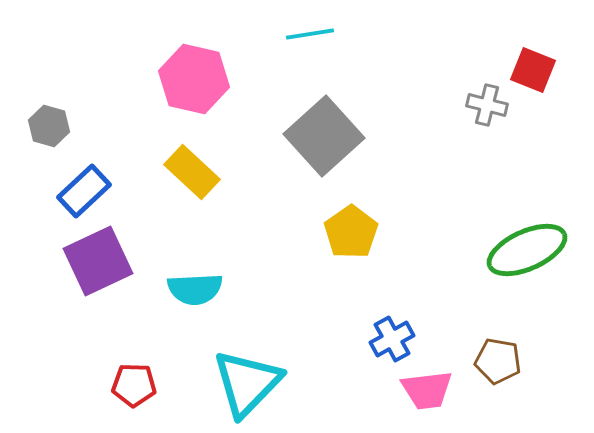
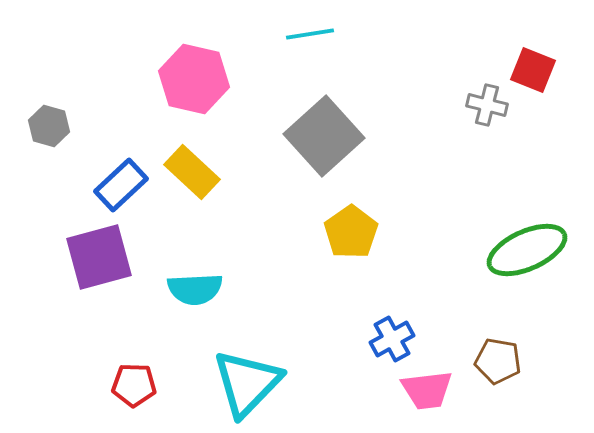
blue rectangle: moved 37 px right, 6 px up
purple square: moved 1 px right, 4 px up; rotated 10 degrees clockwise
